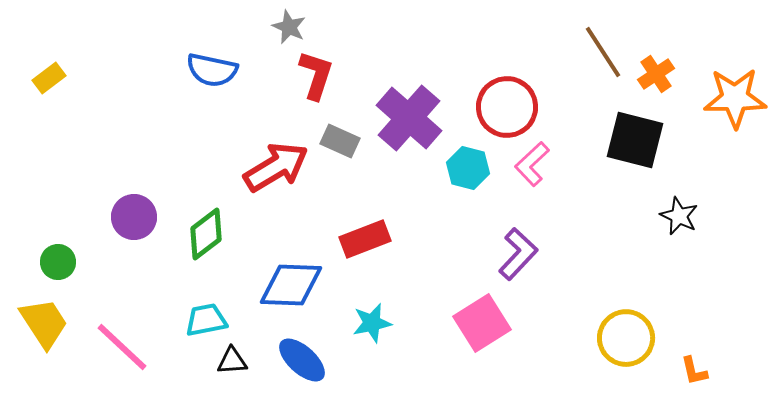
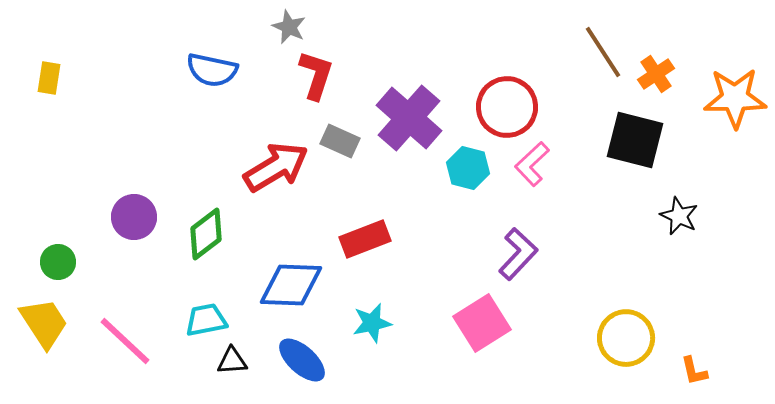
yellow rectangle: rotated 44 degrees counterclockwise
pink line: moved 3 px right, 6 px up
